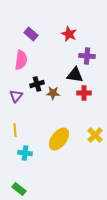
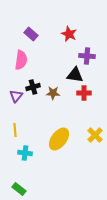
black cross: moved 4 px left, 3 px down
